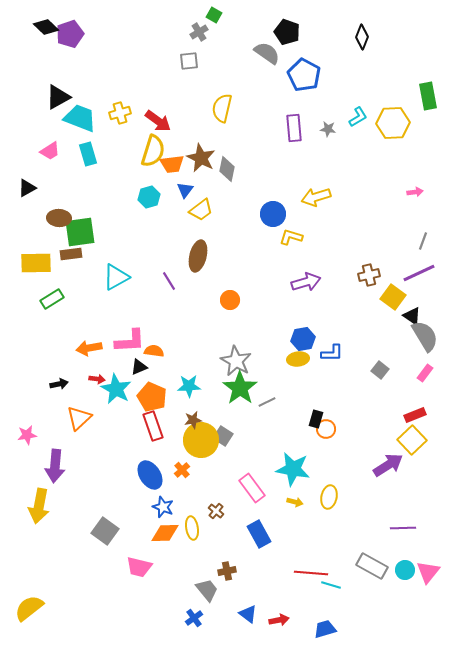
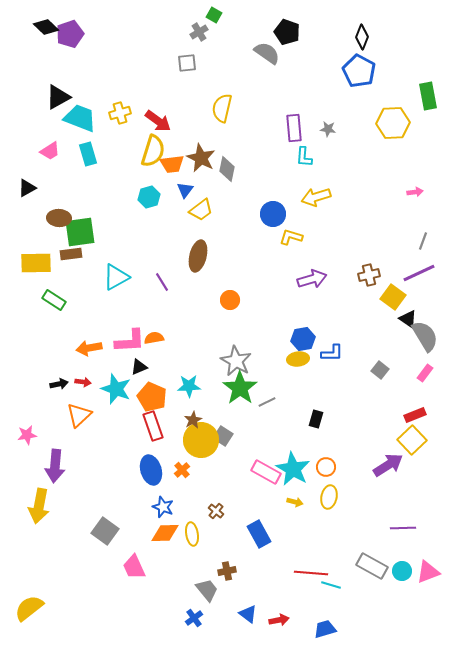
gray square at (189, 61): moved 2 px left, 2 px down
blue pentagon at (304, 75): moved 55 px right, 4 px up
cyan L-shape at (358, 117): moved 54 px left, 40 px down; rotated 125 degrees clockwise
purple line at (169, 281): moved 7 px left, 1 px down
purple arrow at (306, 282): moved 6 px right, 3 px up
green rectangle at (52, 299): moved 2 px right, 1 px down; rotated 65 degrees clockwise
black triangle at (412, 316): moved 4 px left, 3 px down
orange semicircle at (154, 351): moved 13 px up; rotated 18 degrees counterclockwise
red arrow at (97, 379): moved 14 px left, 3 px down
cyan star at (116, 389): rotated 8 degrees counterclockwise
orange triangle at (79, 418): moved 3 px up
brown star at (193, 420): rotated 18 degrees counterclockwise
orange circle at (326, 429): moved 38 px down
cyan star at (293, 469): rotated 20 degrees clockwise
blue ellipse at (150, 475): moved 1 px right, 5 px up; rotated 16 degrees clockwise
pink rectangle at (252, 488): moved 14 px right, 16 px up; rotated 24 degrees counterclockwise
yellow ellipse at (192, 528): moved 6 px down
pink trapezoid at (139, 567): moved 5 px left; rotated 52 degrees clockwise
cyan circle at (405, 570): moved 3 px left, 1 px down
pink triangle at (428, 572): rotated 30 degrees clockwise
